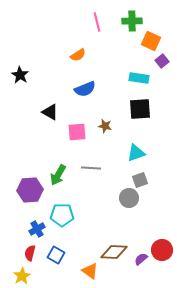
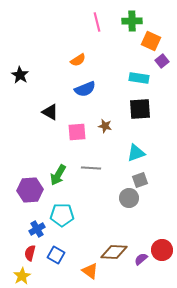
orange semicircle: moved 5 px down
